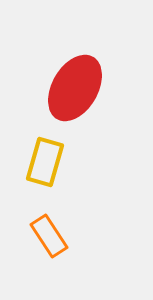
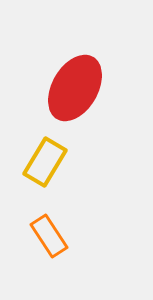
yellow rectangle: rotated 15 degrees clockwise
